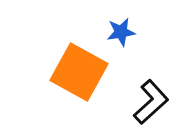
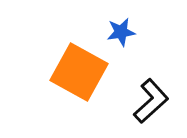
black L-shape: moved 1 px up
